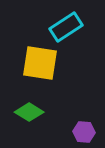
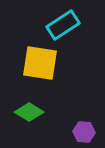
cyan rectangle: moved 3 px left, 2 px up
